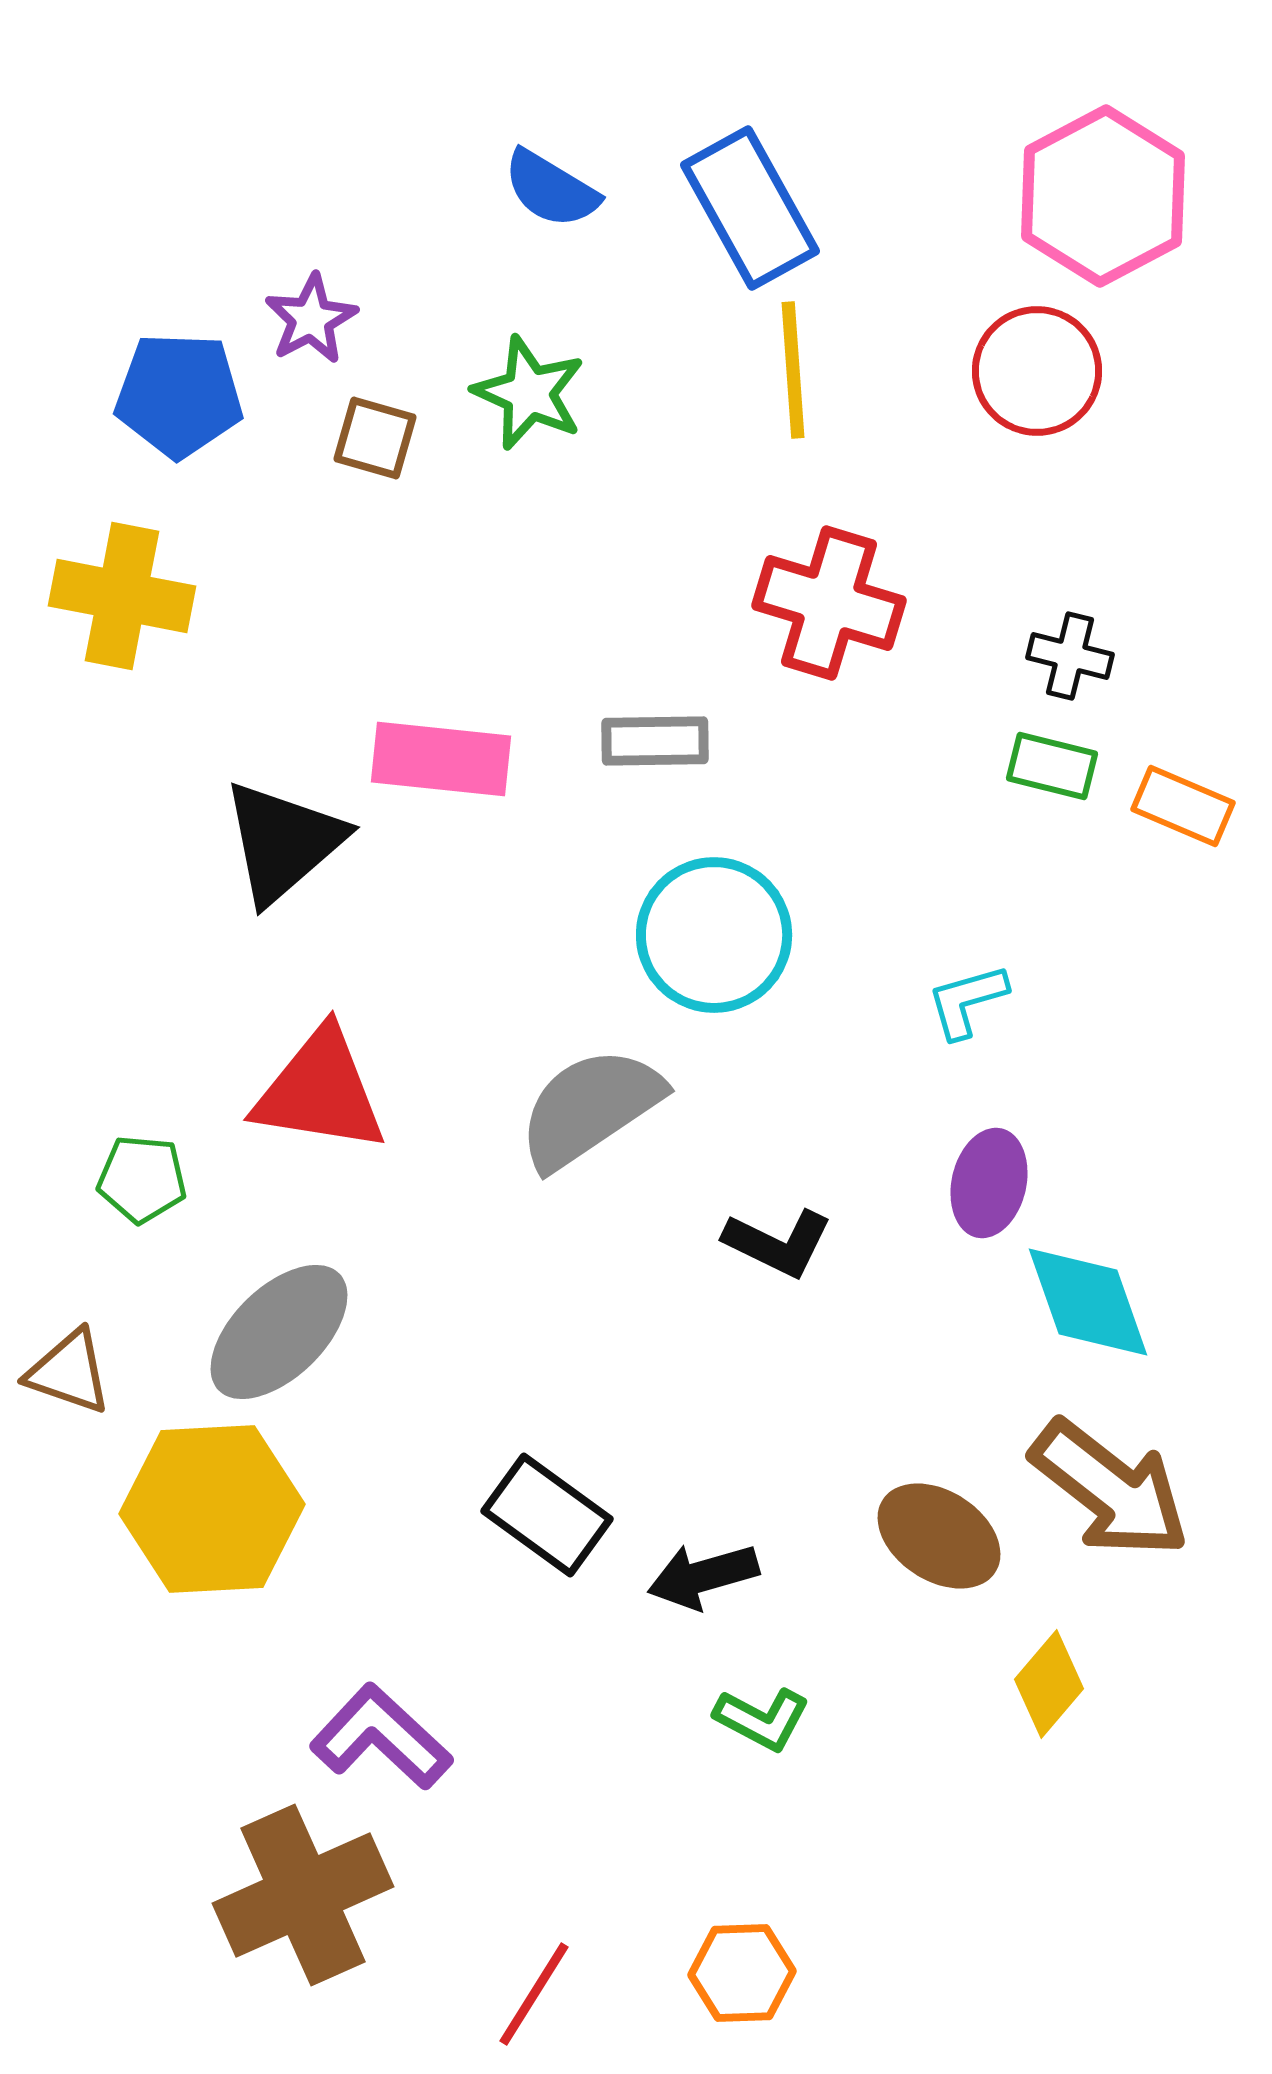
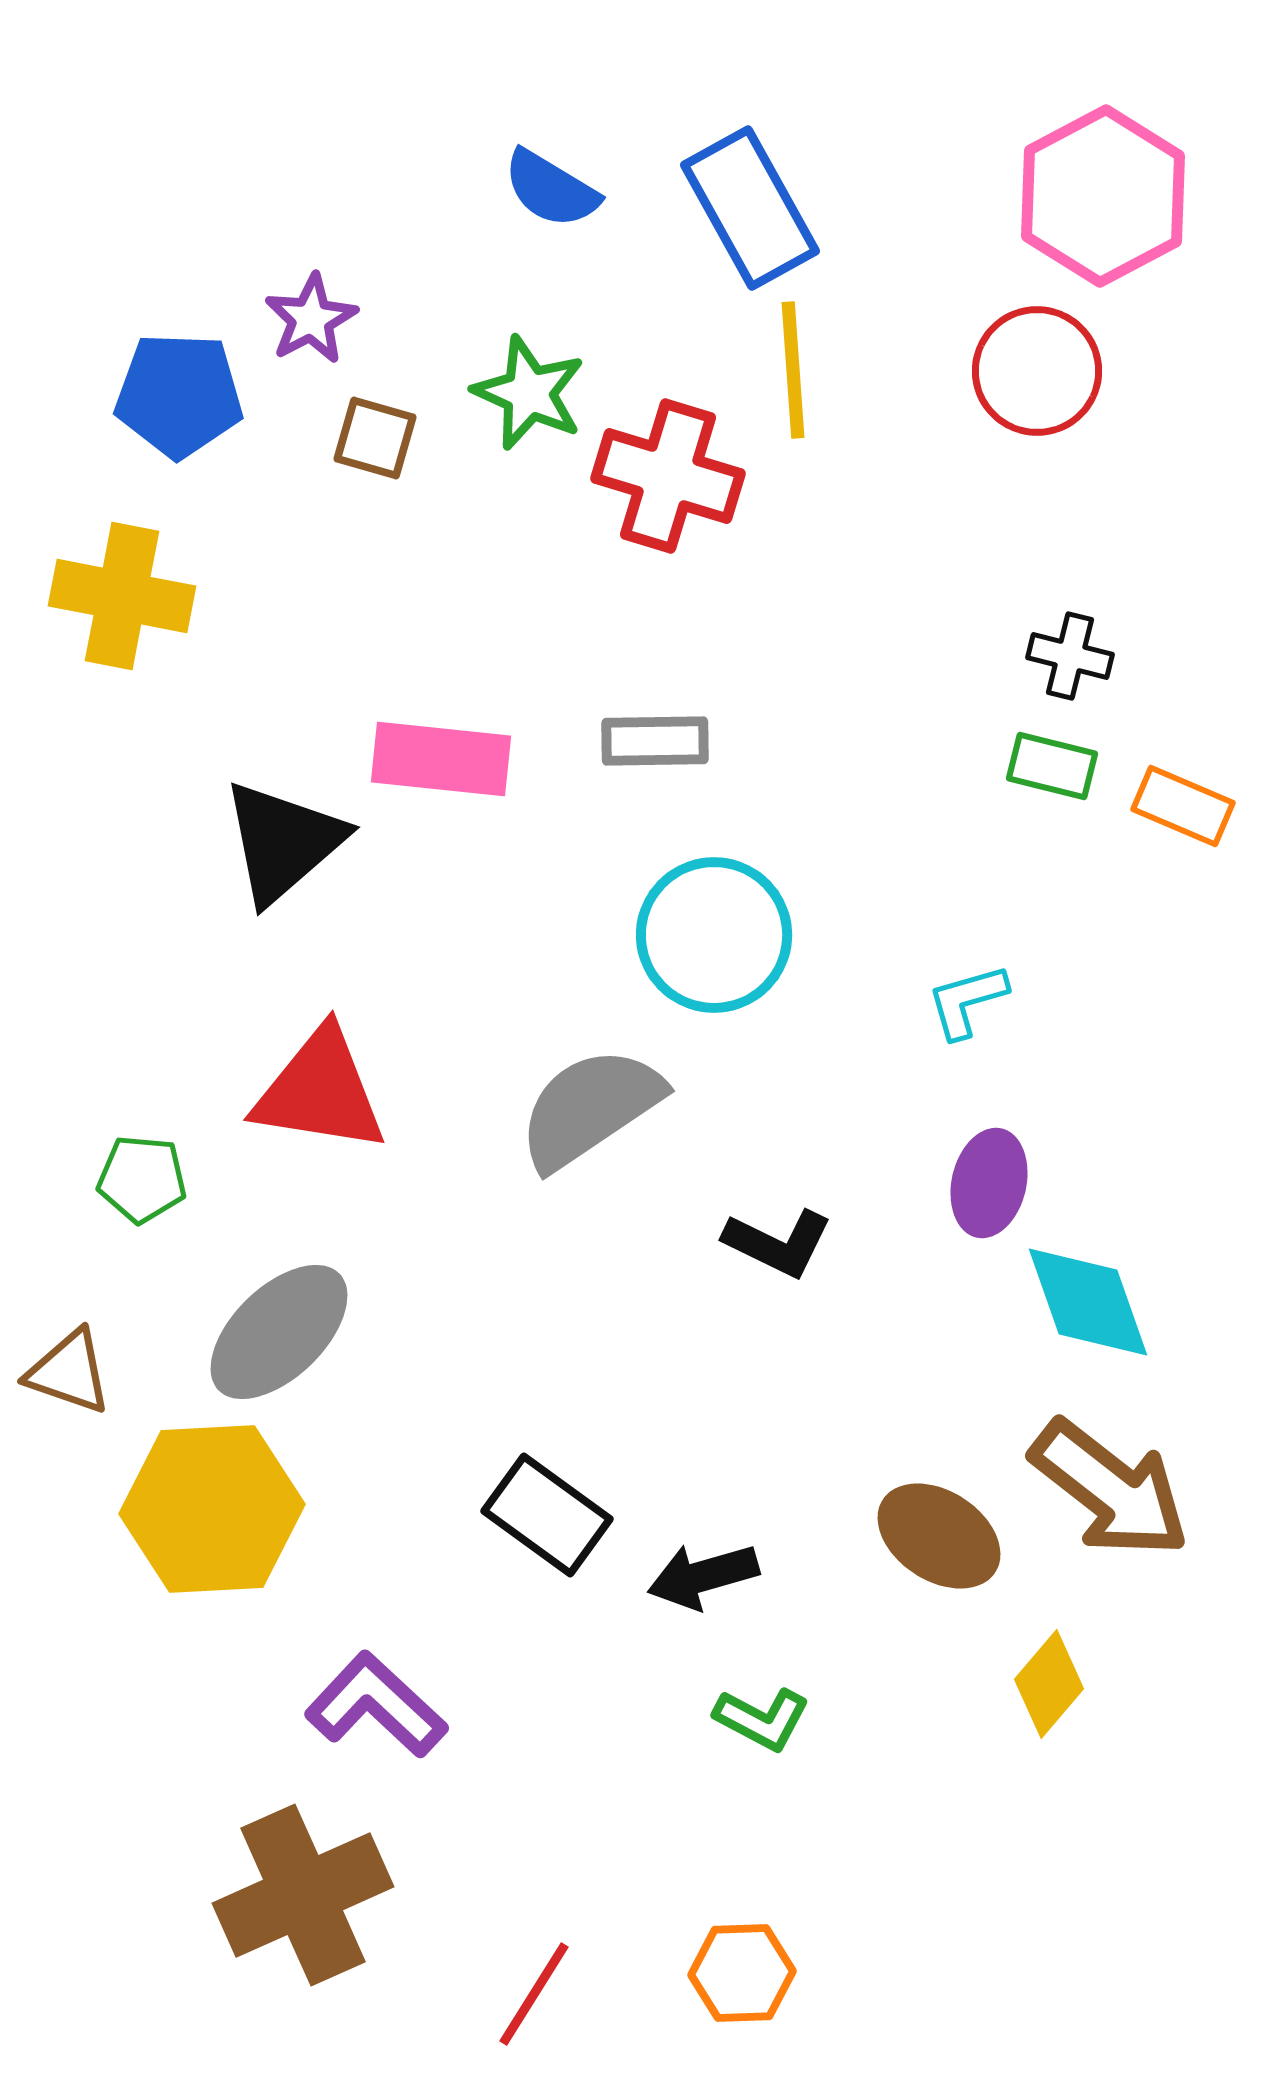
red cross: moved 161 px left, 127 px up
purple L-shape: moved 5 px left, 32 px up
